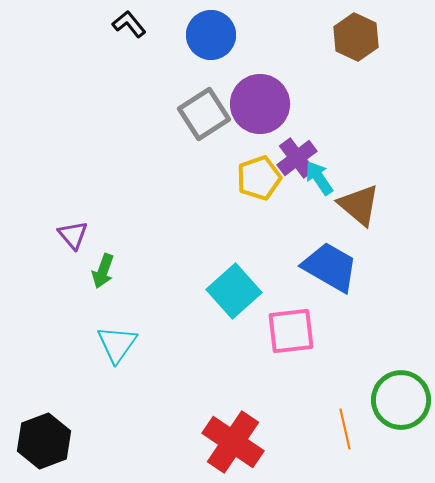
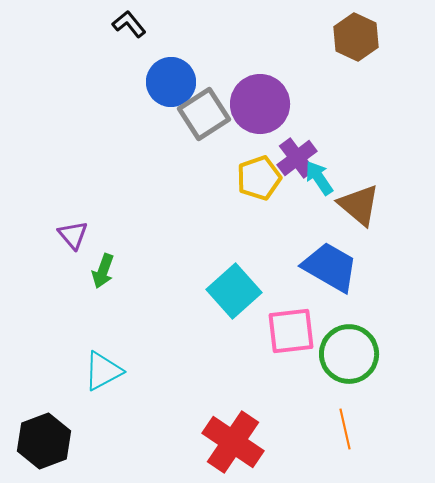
blue circle: moved 40 px left, 47 px down
cyan triangle: moved 14 px left, 27 px down; rotated 27 degrees clockwise
green circle: moved 52 px left, 46 px up
